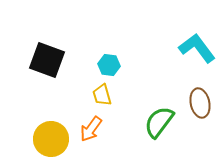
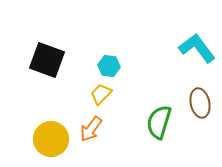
cyan hexagon: moved 1 px down
yellow trapezoid: moved 1 px left, 1 px up; rotated 60 degrees clockwise
green semicircle: rotated 20 degrees counterclockwise
